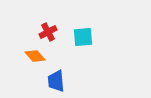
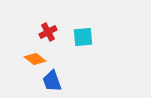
orange diamond: moved 3 px down; rotated 10 degrees counterclockwise
blue trapezoid: moved 4 px left; rotated 15 degrees counterclockwise
